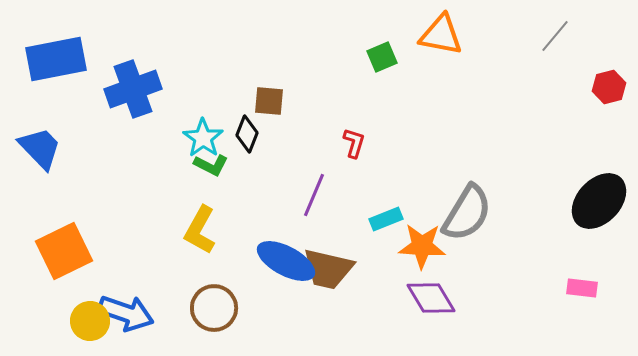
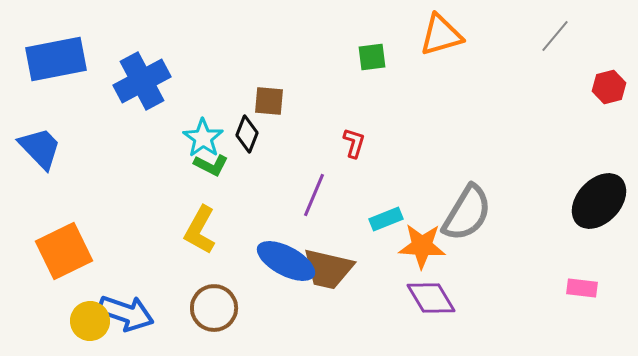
orange triangle: rotated 27 degrees counterclockwise
green square: moved 10 px left; rotated 16 degrees clockwise
blue cross: moved 9 px right, 8 px up; rotated 8 degrees counterclockwise
